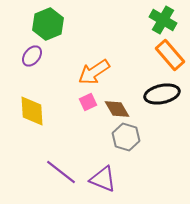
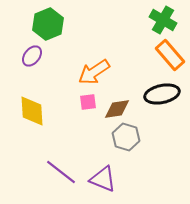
pink square: rotated 18 degrees clockwise
brown diamond: rotated 68 degrees counterclockwise
